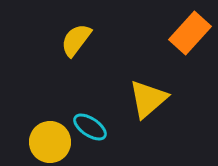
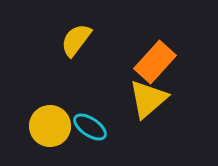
orange rectangle: moved 35 px left, 29 px down
yellow circle: moved 16 px up
